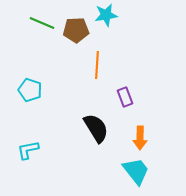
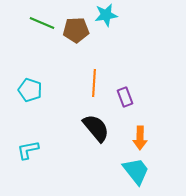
orange line: moved 3 px left, 18 px down
black semicircle: rotated 8 degrees counterclockwise
